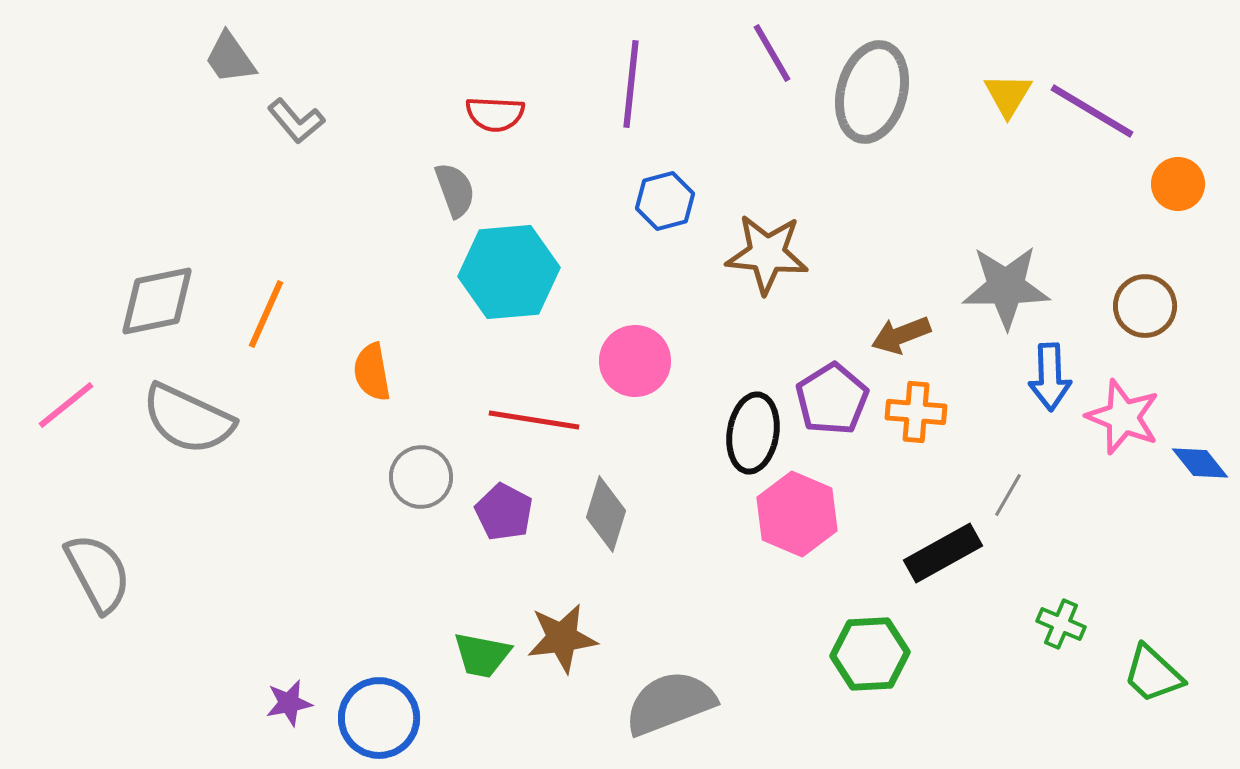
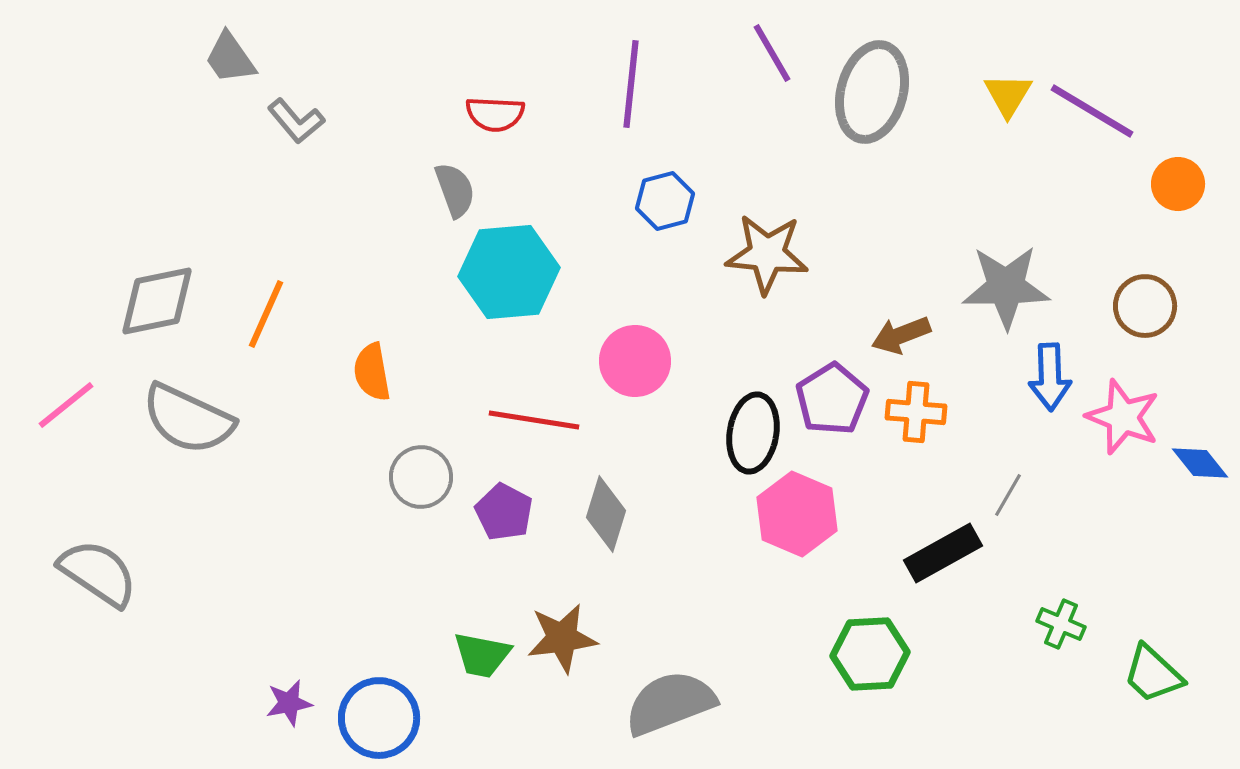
gray semicircle at (98, 573): rotated 28 degrees counterclockwise
